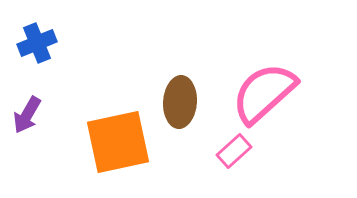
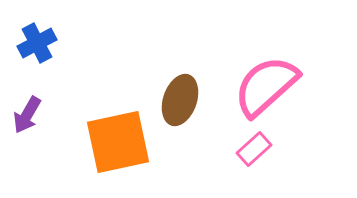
blue cross: rotated 6 degrees counterclockwise
pink semicircle: moved 2 px right, 7 px up
brown ellipse: moved 2 px up; rotated 15 degrees clockwise
pink rectangle: moved 20 px right, 2 px up
